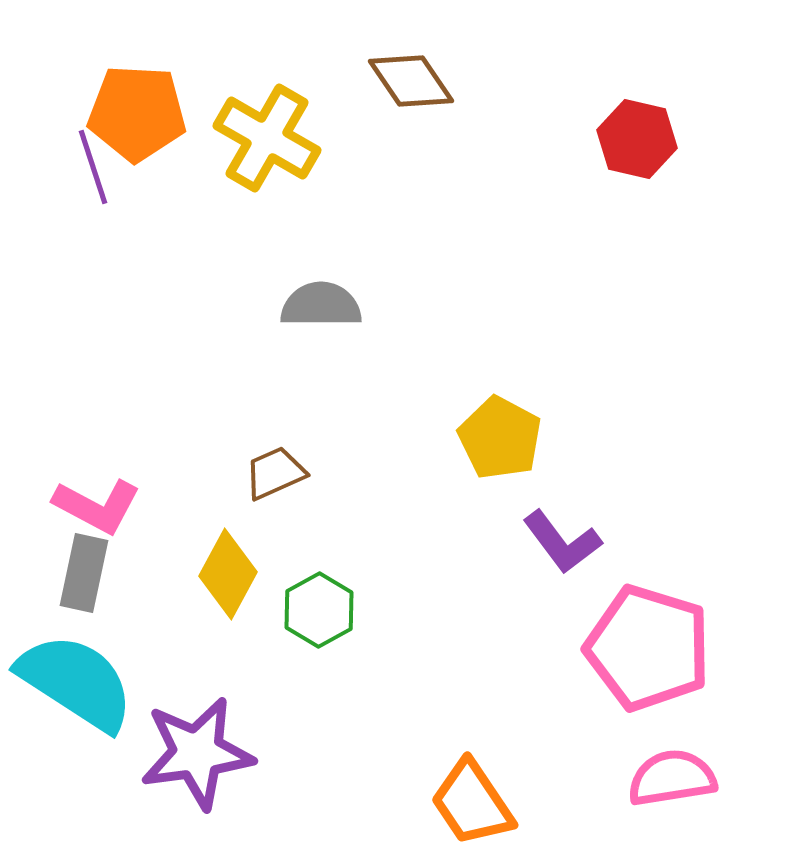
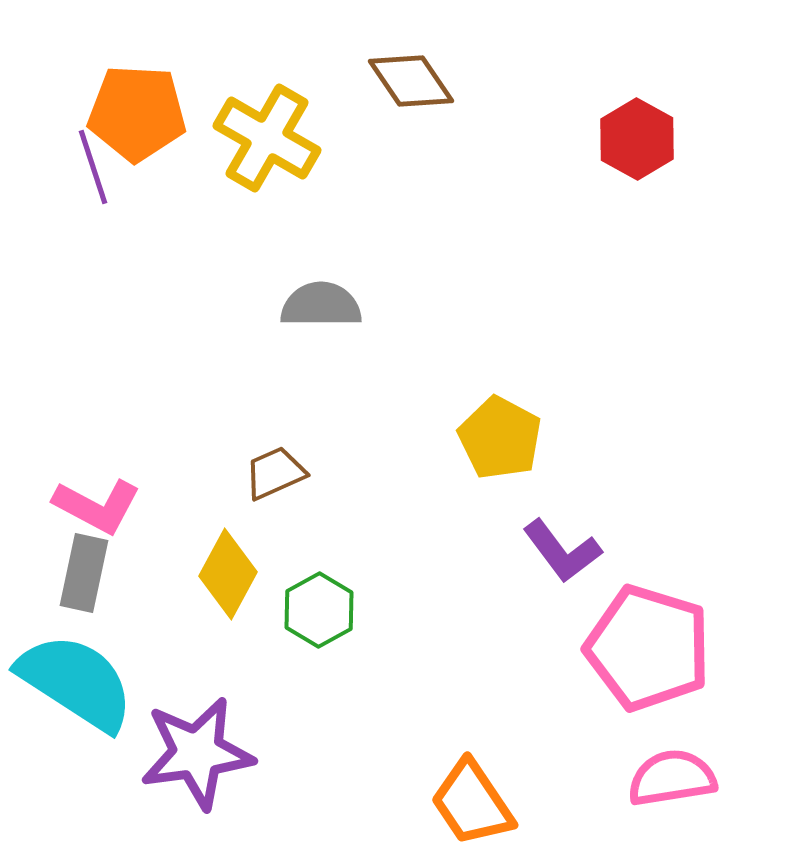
red hexagon: rotated 16 degrees clockwise
purple L-shape: moved 9 px down
